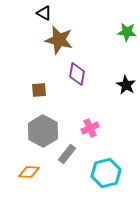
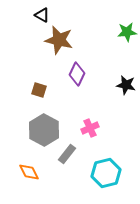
black triangle: moved 2 px left, 2 px down
green star: rotated 12 degrees counterclockwise
purple diamond: rotated 15 degrees clockwise
black star: rotated 18 degrees counterclockwise
brown square: rotated 21 degrees clockwise
gray hexagon: moved 1 px right, 1 px up
orange diamond: rotated 60 degrees clockwise
